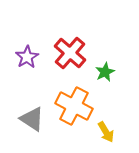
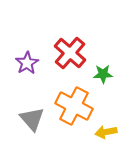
purple star: moved 6 px down
green star: moved 2 px left, 2 px down; rotated 24 degrees clockwise
gray triangle: rotated 16 degrees clockwise
yellow arrow: rotated 110 degrees clockwise
